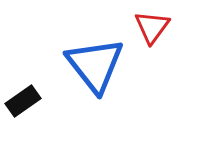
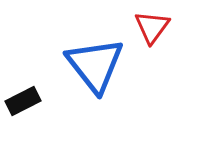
black rectangle: rotated 8 degrees clockwise
